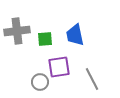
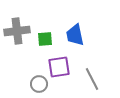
gray circle: moved 1 px left, 2 px down
